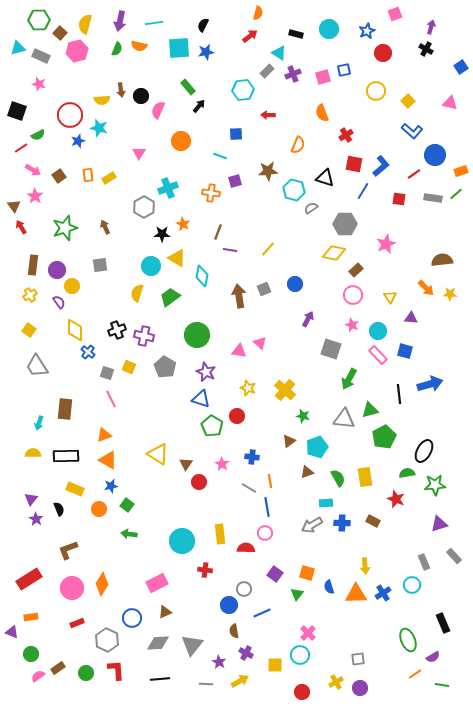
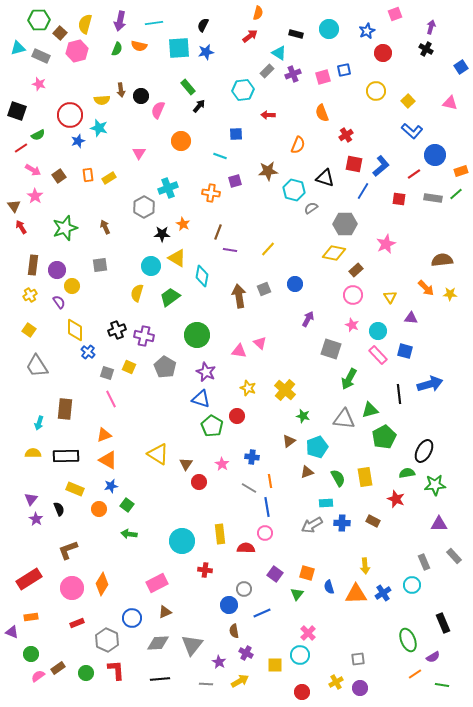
purple triangle at (439, 524): rotated 18 degrees clockwise
